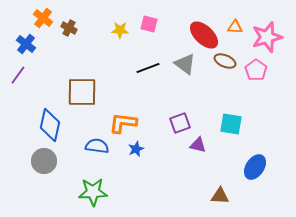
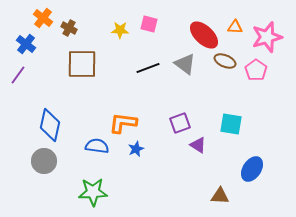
brown square: moved 28 px up
purple triangle: rotated 18 degrees clockwise
blue ellipse: moved 3 px left, 2 px down
